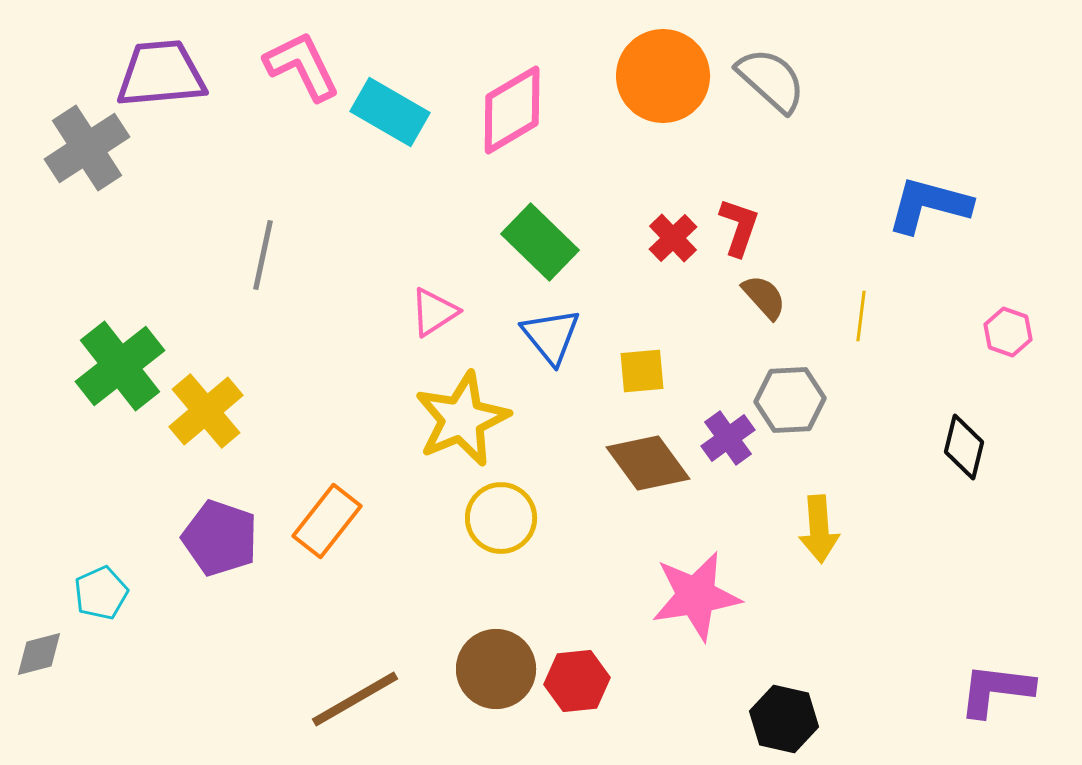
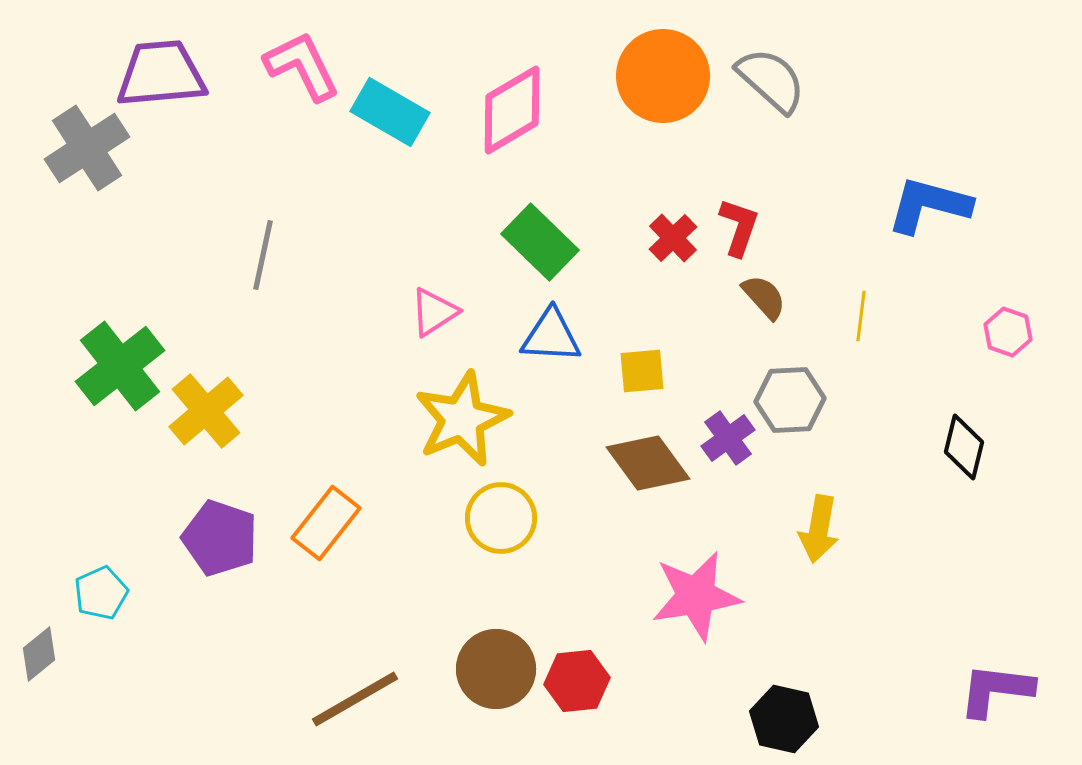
blue triangle: rotated 48 degrees counterclockwise
orange rectangle: moved 1 px left, 2 px down
yellow arrow: rotated 14 degrees clockwise
gray diamond: rotated 24 degrees counterclockwise
